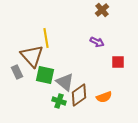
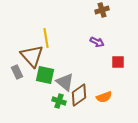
brown cross: rotated 24 degrees clockwise
